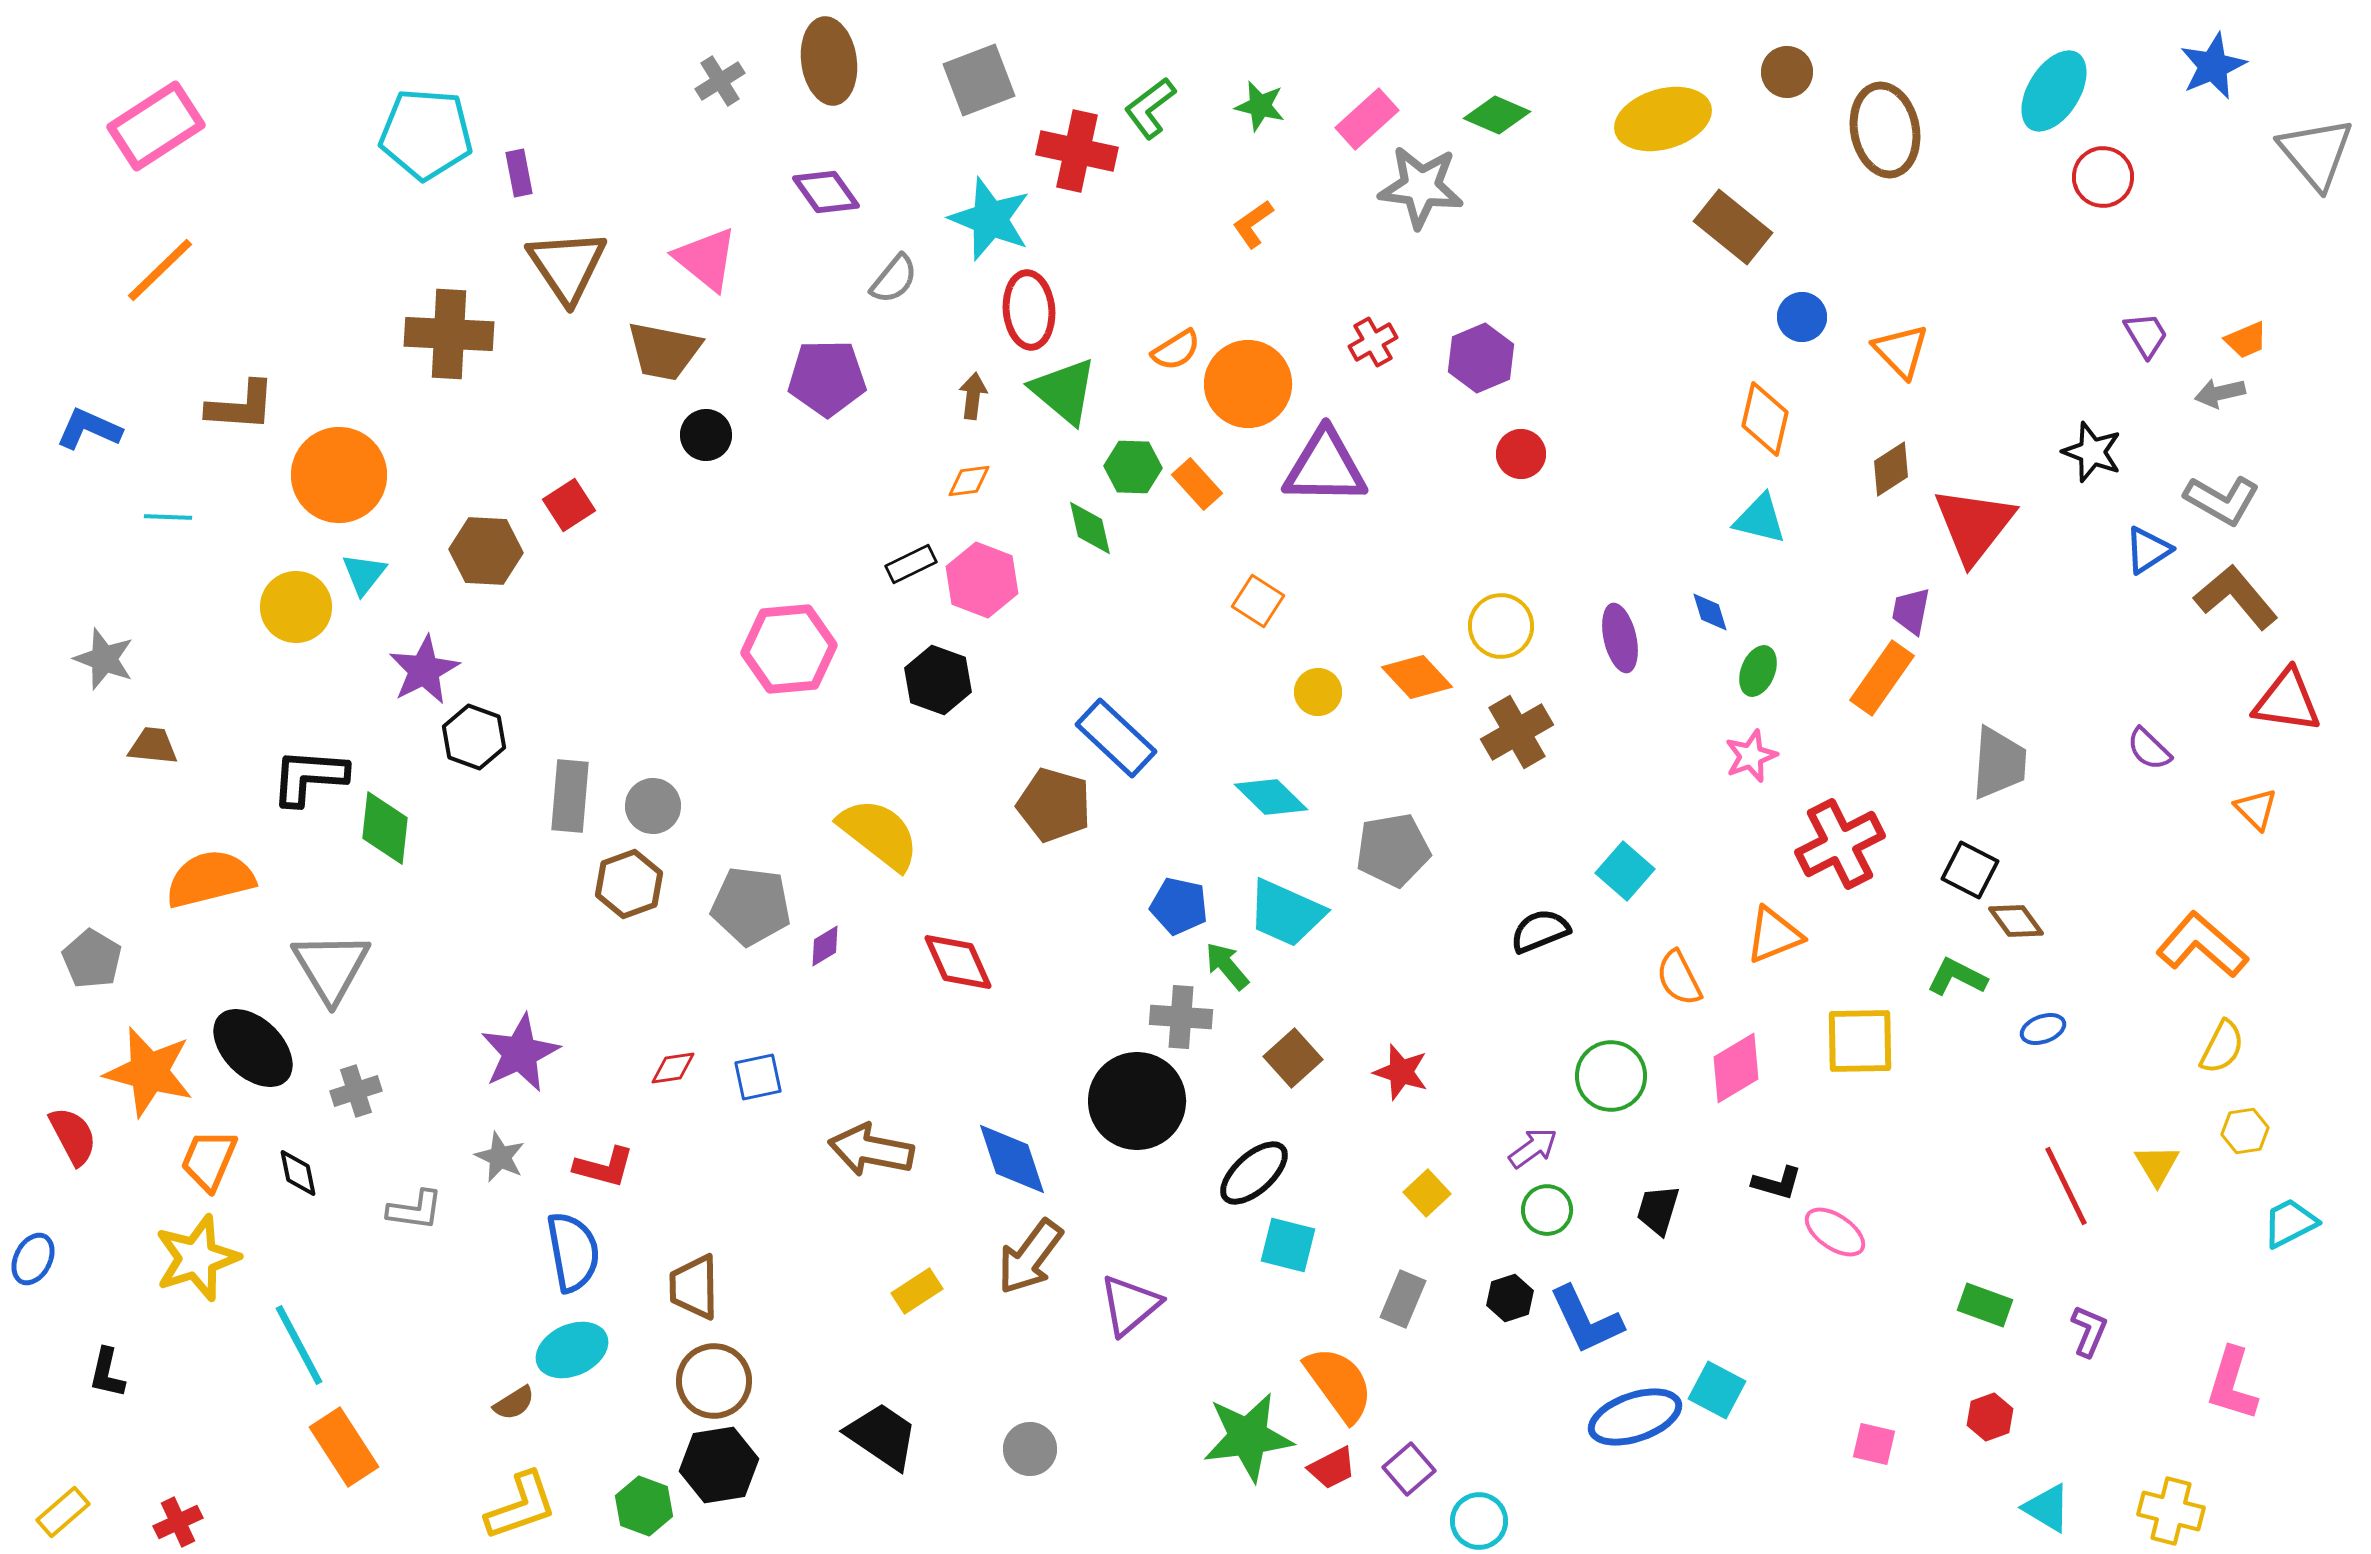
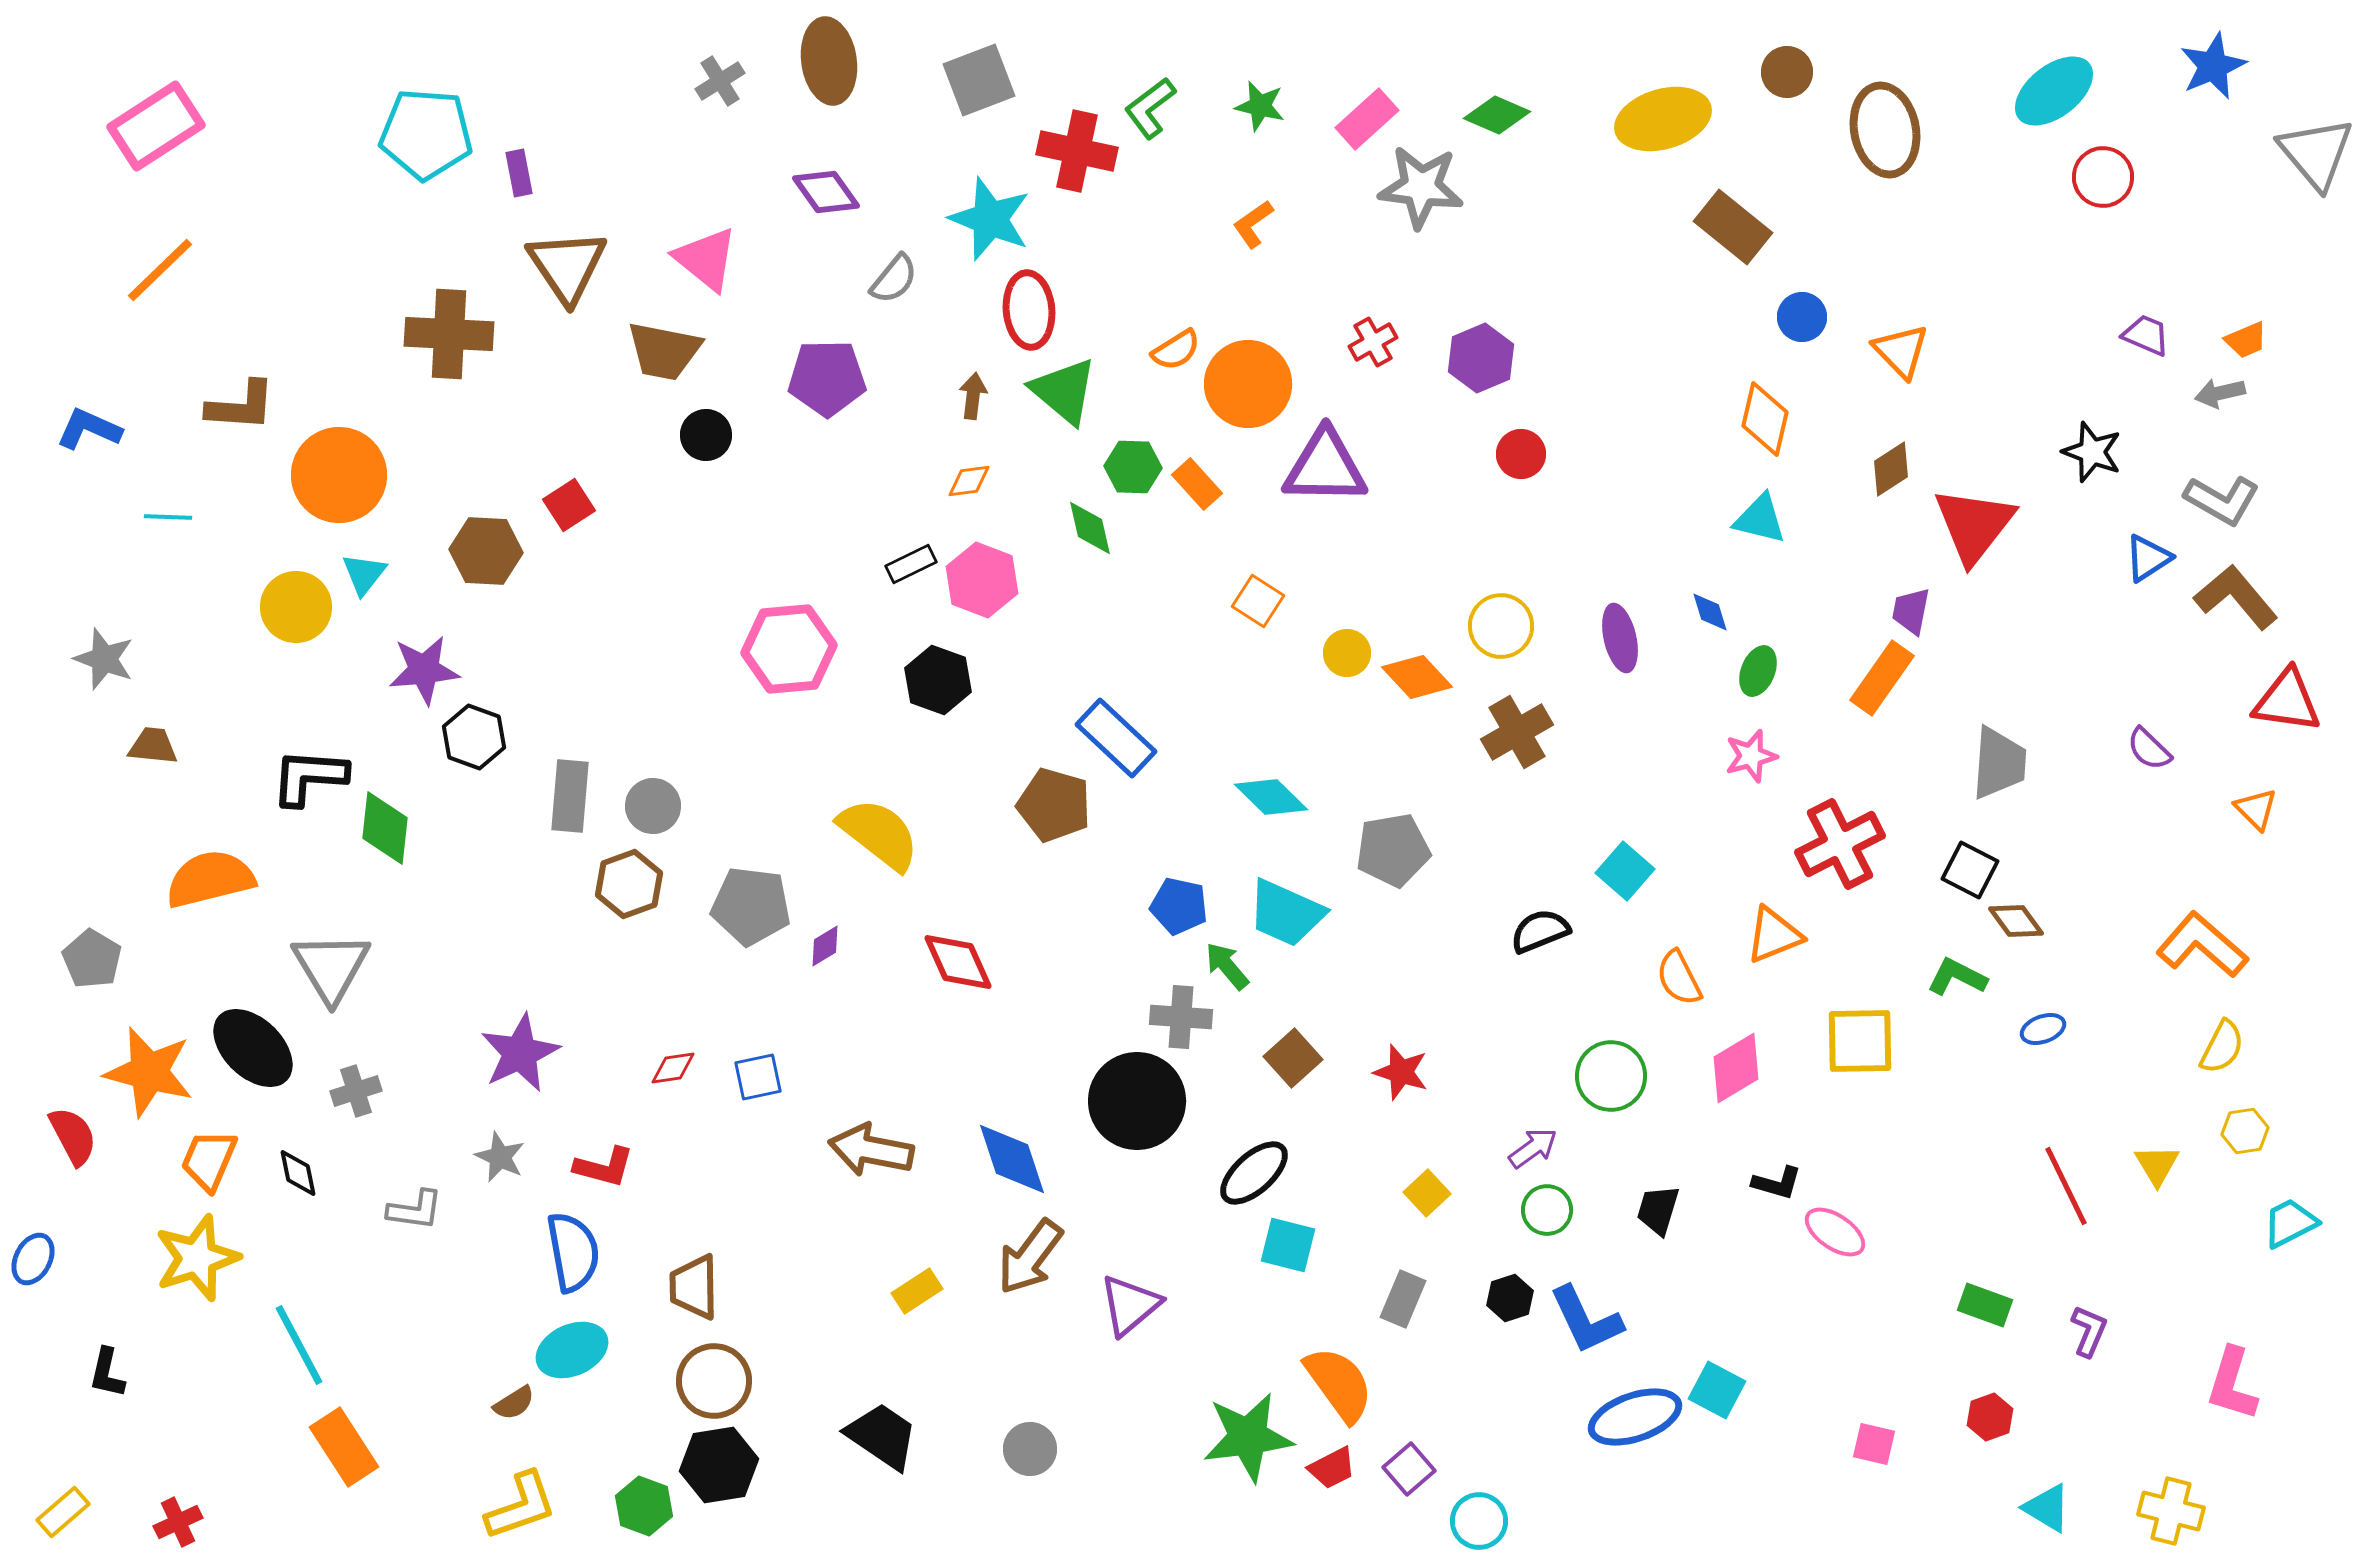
cyan ellipse at (2054, 91): rotated 20 degrees clockwise
purple trapezoid at (2146, 335): rotated 36 degrees counterclockwise
blue triangle at (2148, 550): moved 8 px down
purple star at (424, 670): rotated 22 degrees clockwise
yellow circle at (1318, 692): moved 29 px right, 39 px up
pink star at (1751, 756): rotated 6 degrees clockwise
